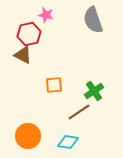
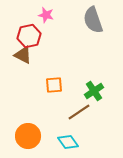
red hexagon: moved 2 px down
cyan diamond: rotated 45 degrees clockwise
